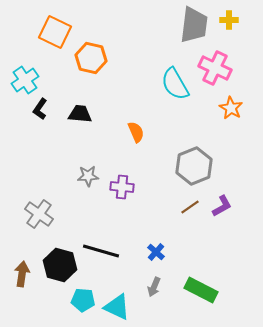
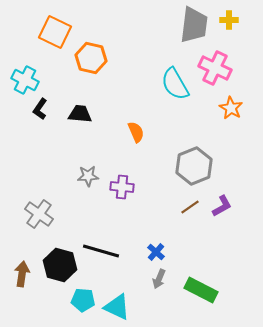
cyan cross: rotated 28 degrees counterclockwise
gray arrow: moved 5 px right, 8 px up
